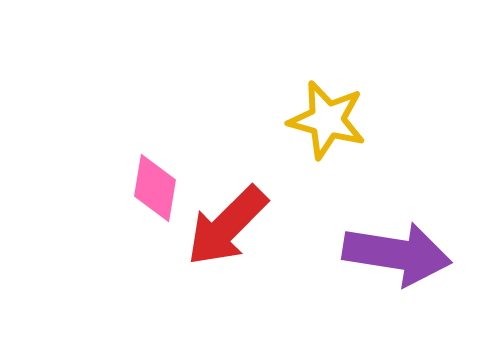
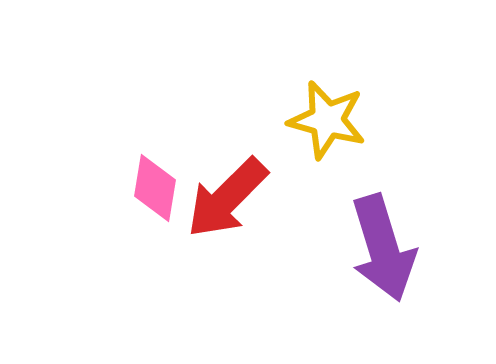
red arrow: moved 28 px up
purple arrow: moved 14 px left, 6 px up; rotated 64 degrees clockwise
